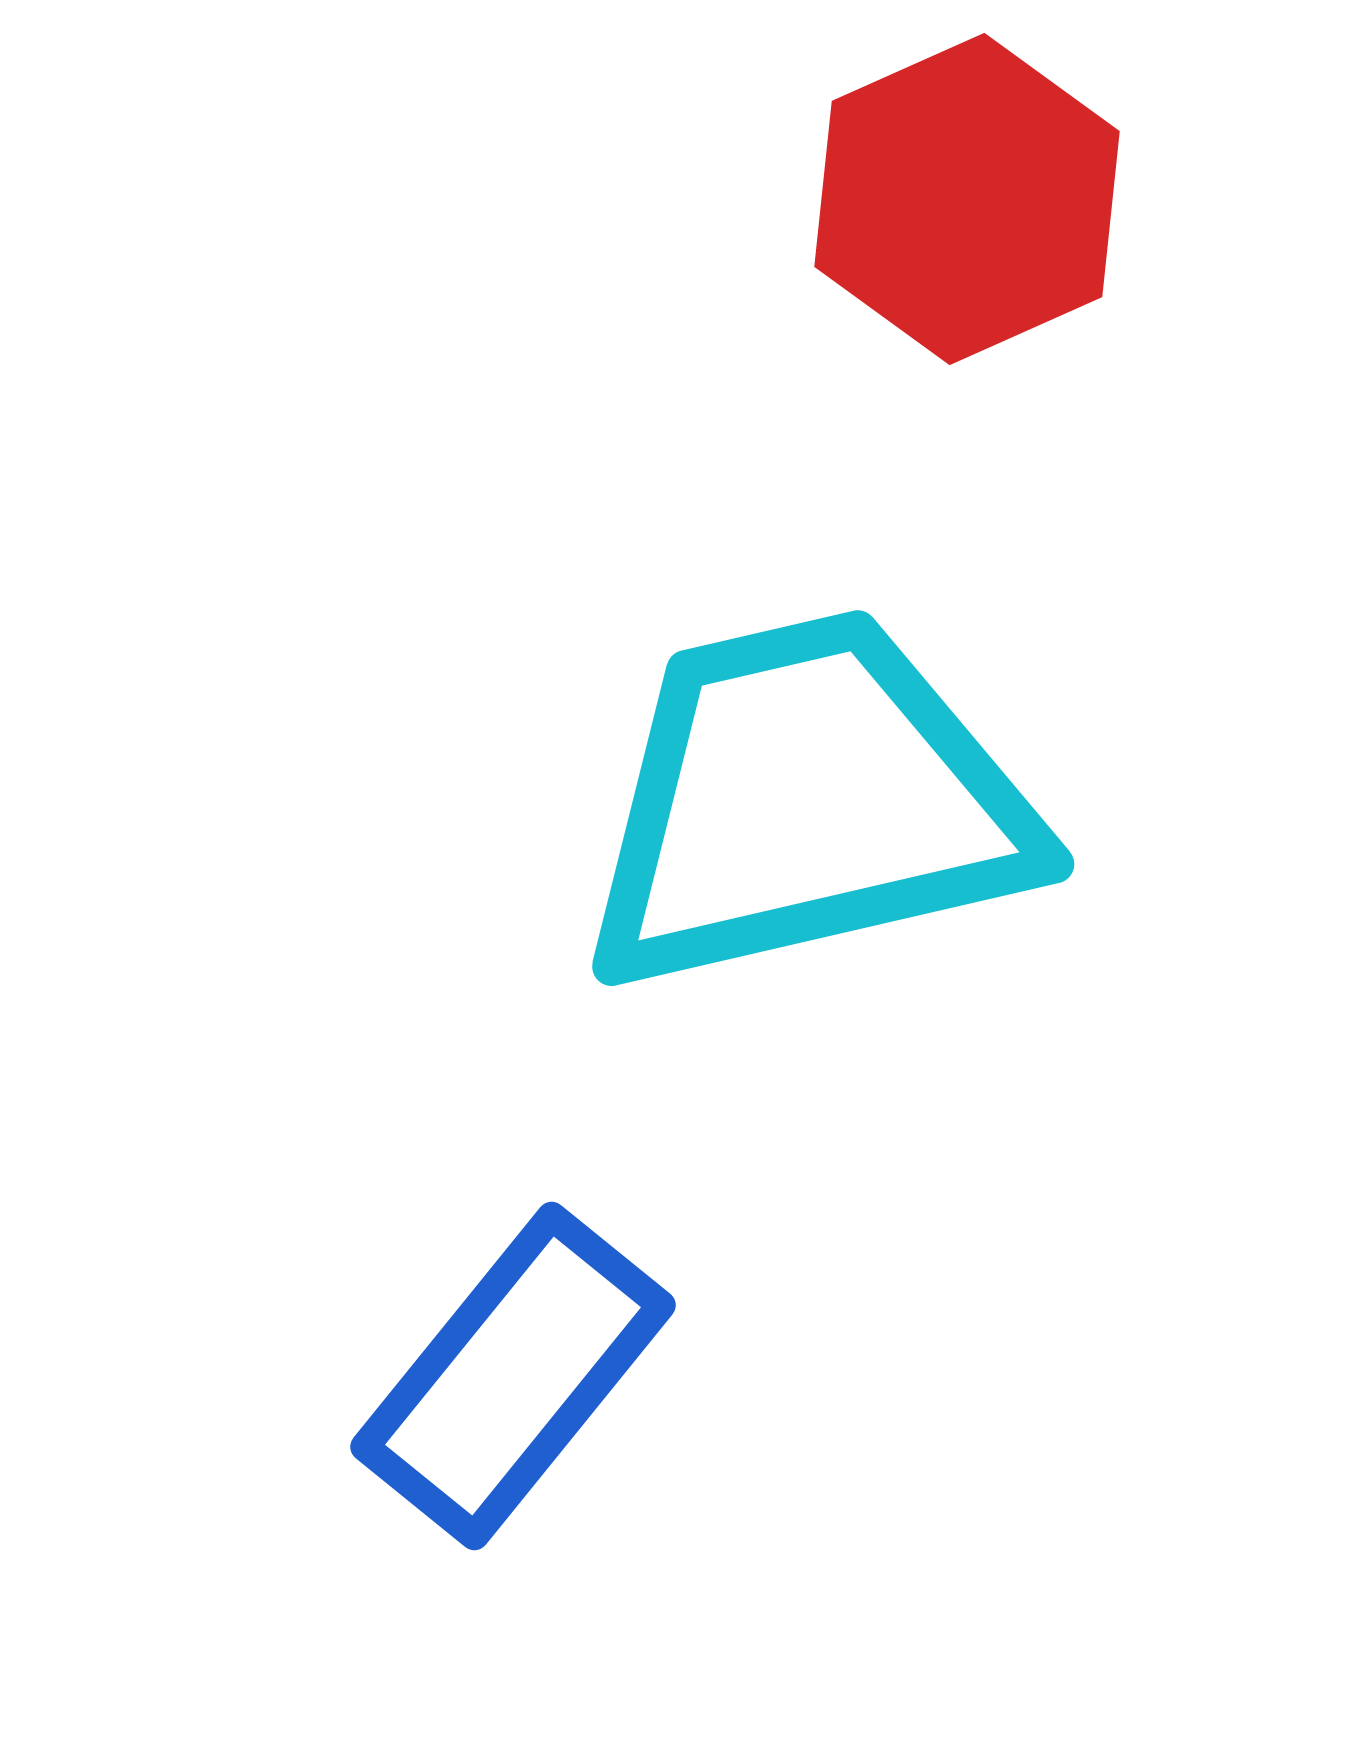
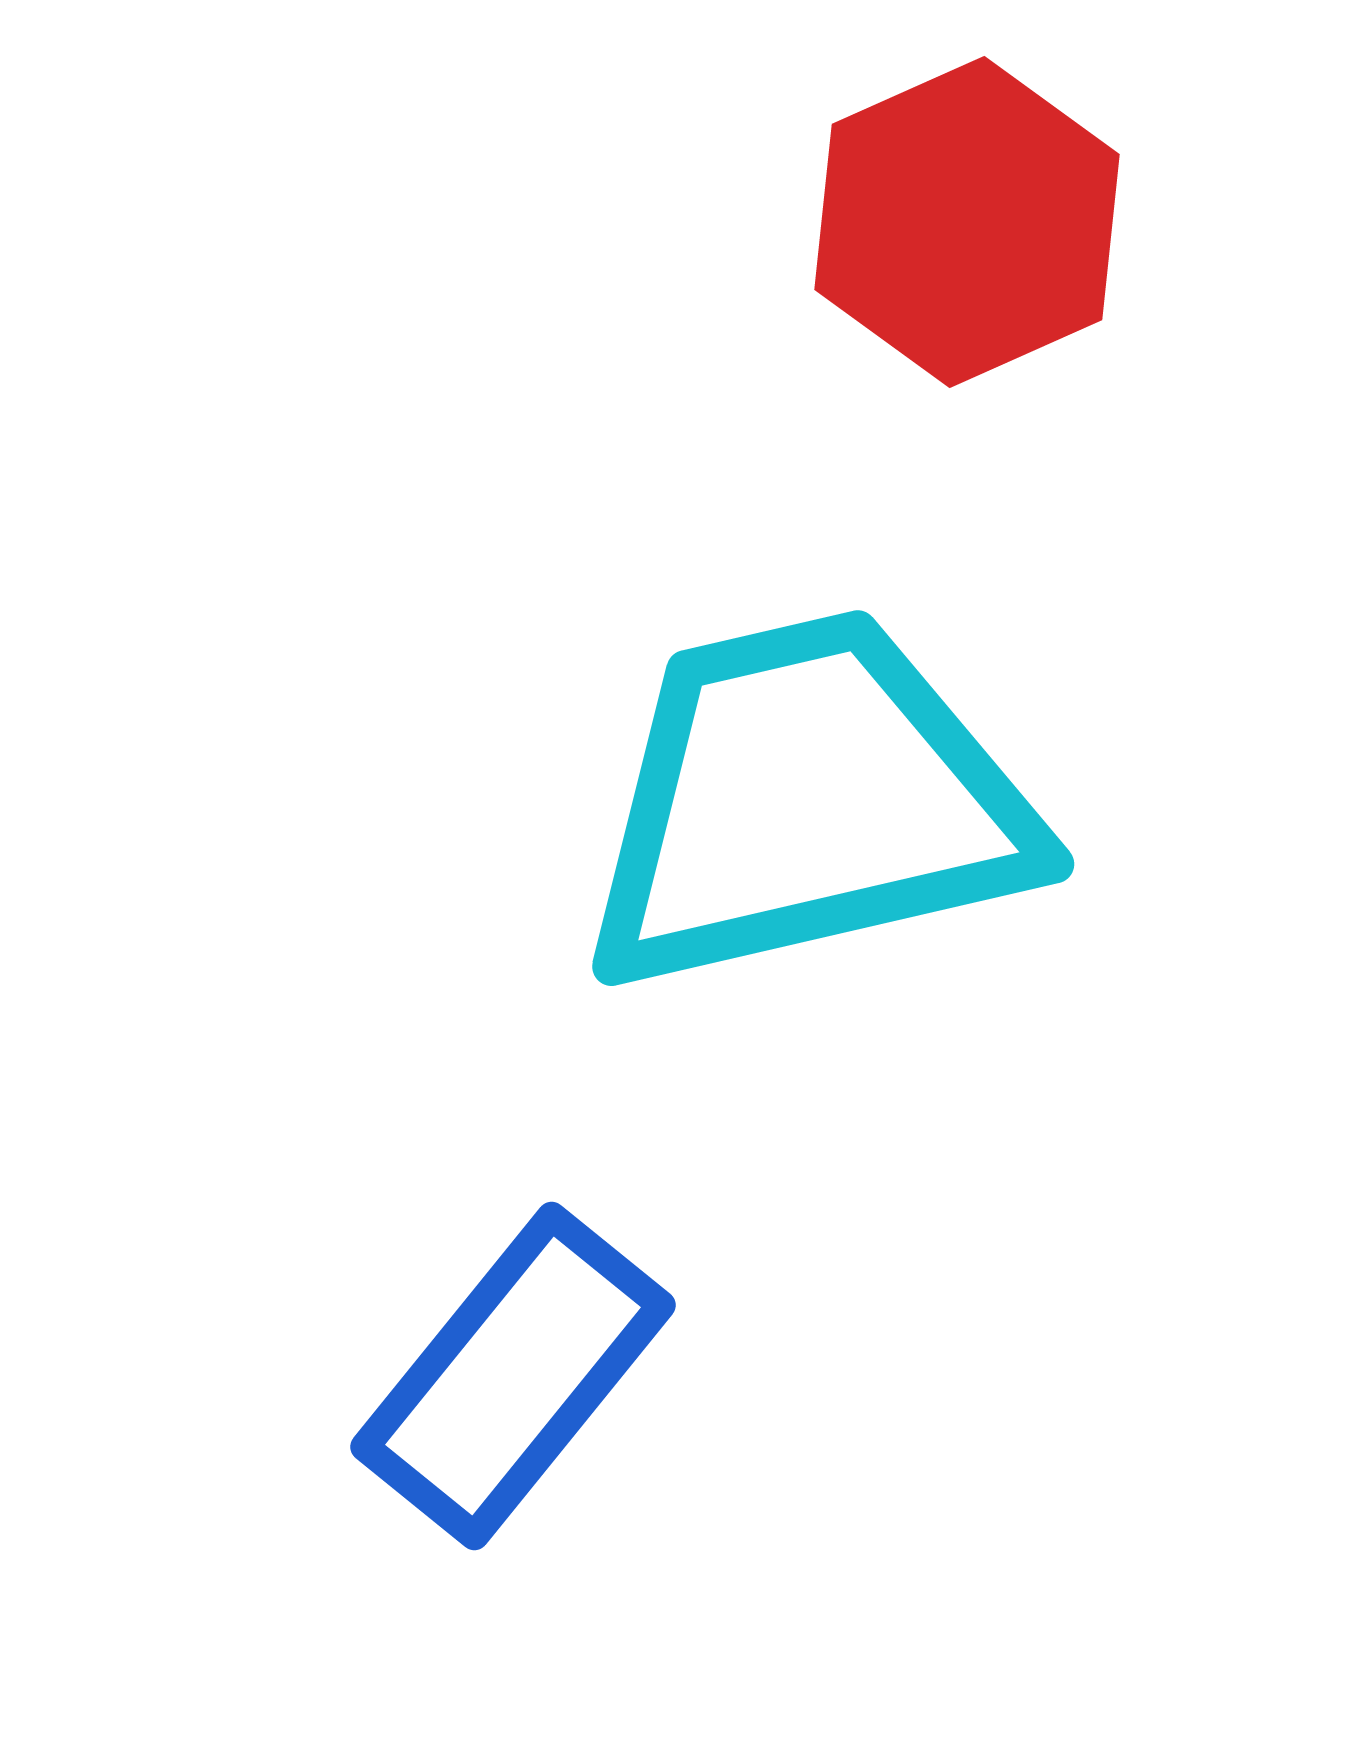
red hexagon: moved 23 px down
